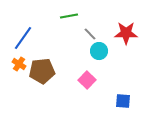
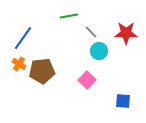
gray line: moved 1 px right, 2 px up
